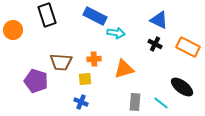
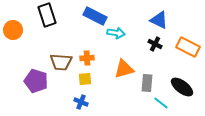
orange cross: moved 7 px left, 1 px up
gray rectangle: moved 12 px right, 19 px up
